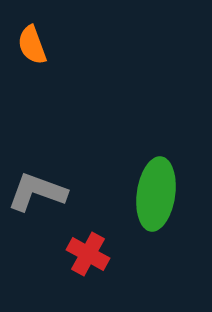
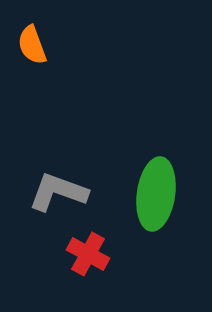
gray L-shape: moved 21 px right
